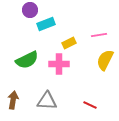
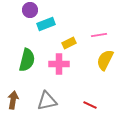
green semicircle: rotated 50 degrees counterclockwise
gray triangle: rotated 15 degrees counterclockwise
